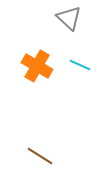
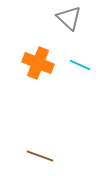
orange cross: moved 1 px right, 3 px up; rotated 8 degrees counterclockwise
brown line: rotated 12 degrees counterclockwise
